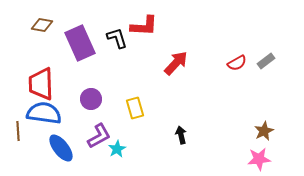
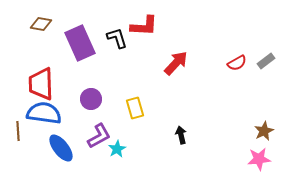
brown diamond: moved 1 px left, 1 px up
